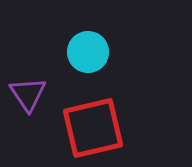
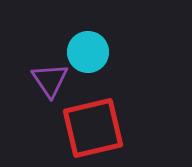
purple triangle: moved 22 px right, 14 px up
